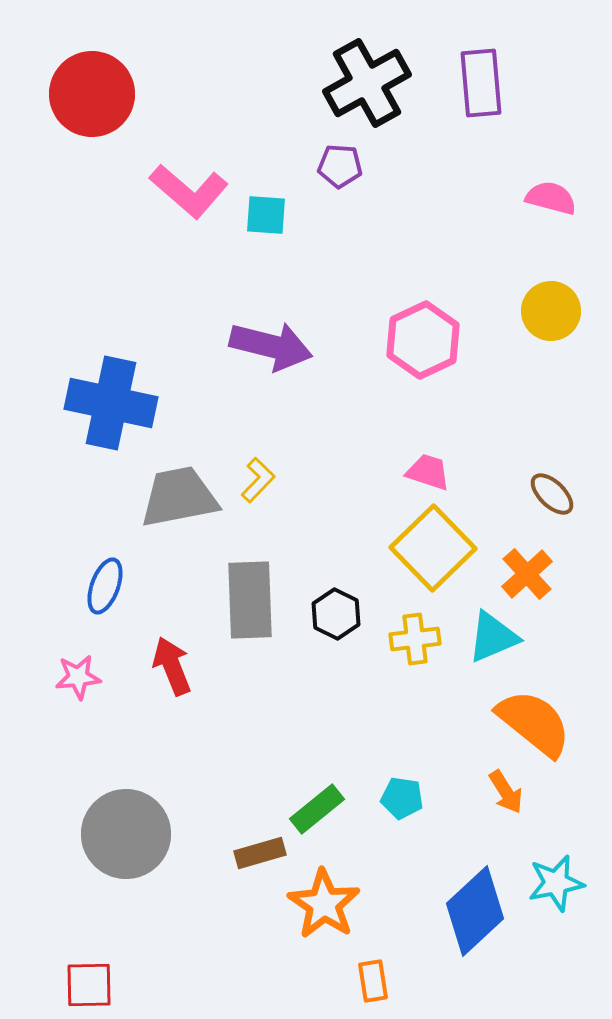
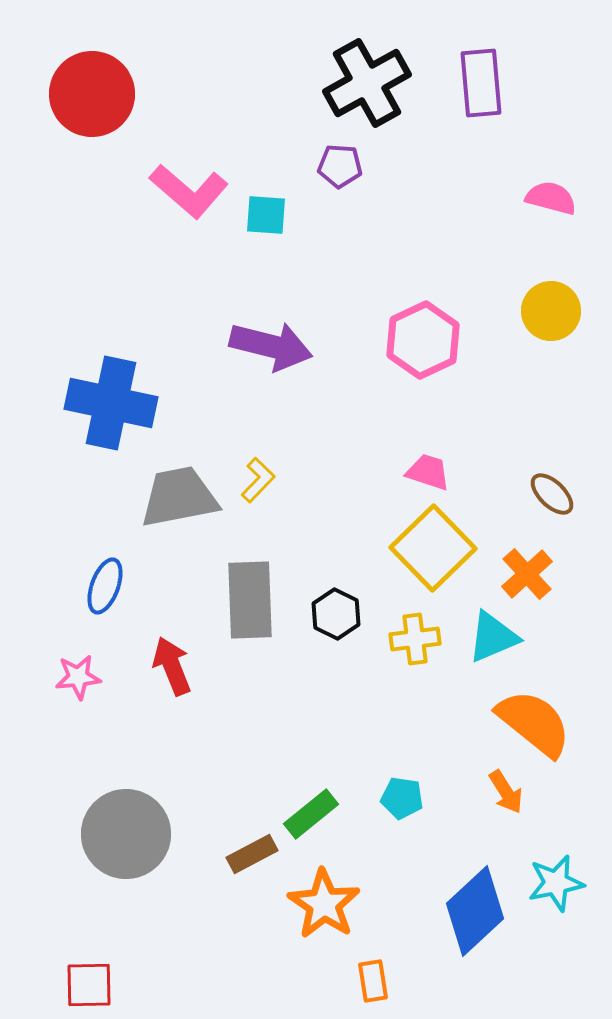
green rectangle: moved 6 px left, 5 px down
brown rectangle: moved 8 px left, 1 px down; rotated 12 degrees counterclockwise
